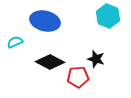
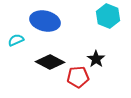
cyan semicircle: moved 1 px right, 2 px up
black star: rotated 18 degrees clockwise
